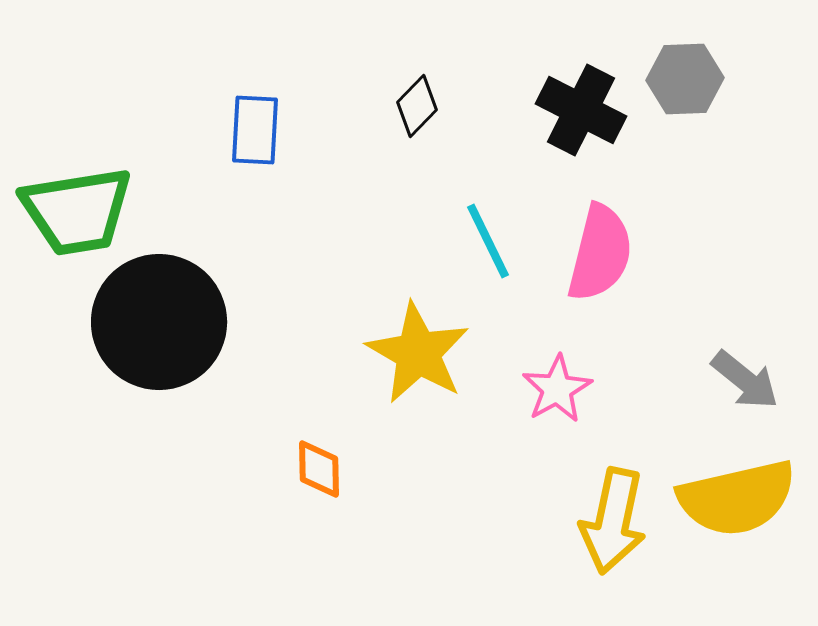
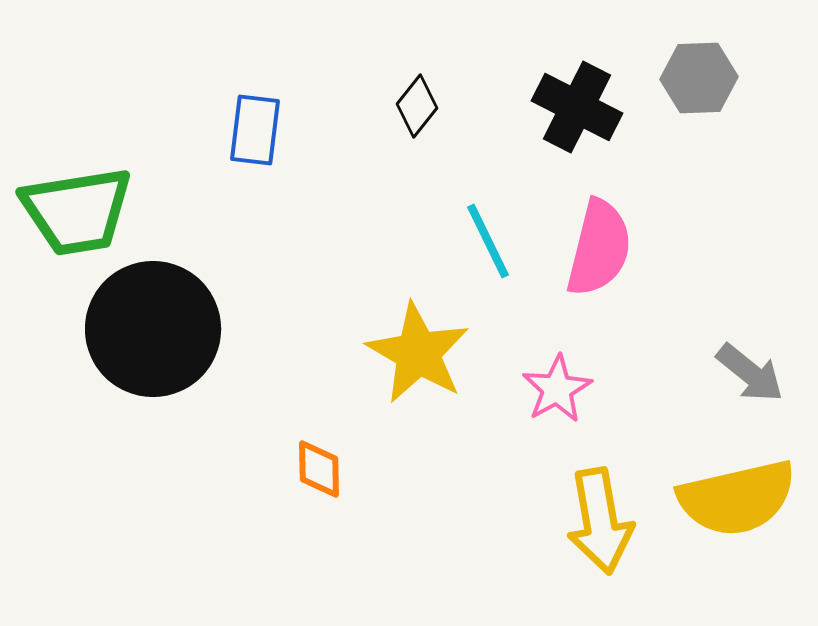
gray hexagon: moved 14 px right, 1 px up
black diamond: rotated 6 degrees counterclockwise
black cross: moved 4 px left, 3 px up
blue rectangle: rotated 4 degrees clockwise
pink semicircle: moved 1 px left, 5 px up
black circle: moved 6 px left, 7 px down
gray arrow: moved 5 px right, 7 px up
yellow arrow: moved 13 px left; rotated 22 degrees counterclockwise
